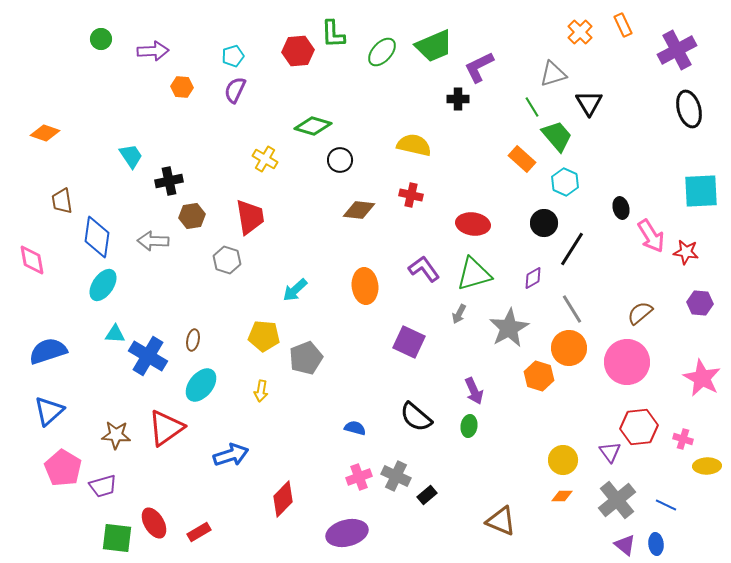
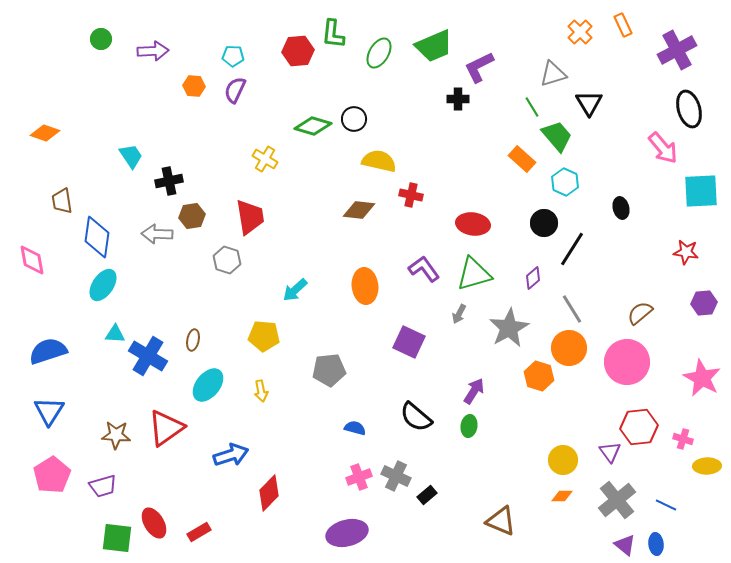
green L-shape at (333, 34): rotated 8 degrees clockwise
green ellipse at (382, 52): moved 3 px left, 1 px down; rotated 12 degrees counterclockwise
cyan pentagon at (233, 56): rotated 20 degrees clockwise
orange hexagon at (182, 87): moved 12 px right, 1 px up
yellow semicircle at (414, 145): moved 35 px left, 16 px down
black circle at (340, 160): moved 14 px right, 41 px up
pink arrow at (651, 236): moved 12 px right, 88 px up; rotated 8 degrees counterclockwise
gray arrow at (153, 241): moved 4 px right, 7 px up
purple diamond at (533, 278): rotated 10 degrees counterclockwise
purple hexagon at (700, 303): moved 4 px right; rotated 10 degrees counterclockwise
gray pentagon at (306, 358): moved 23 px right, 12 px down; rotated 16 degrees clockwise
cyan ellipse at (201, 385): moved 7 px right
yellow arrow at (261, 391): rotated 20 degrees counterclockwise
purple arrow at (474, 391): rotated 124 degrees counterclockwise
blue triangle at (49, 411): rotated 16 degrees counterclockwise
pink pentagon at (63, 468): moved 11 px left, 7 px down; rotated 9 degrees clockwise
red diamond at (283, 499): moved 14 px left, 6 px up
